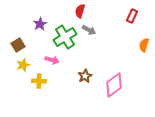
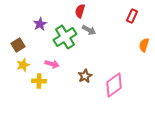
pink arrow: moved 4 px down
